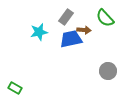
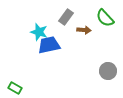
cyan star: rotated 30 degrees clockwise
blue trapezoid: moved 22 px left, 6 px down
